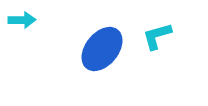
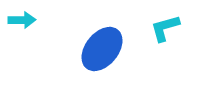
cyan L-shape: moved 8 px right, 8 px up
